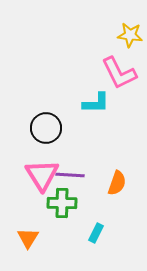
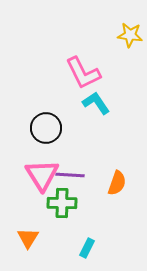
pink L-shape: moved 36 px left
cyan L-shape: rotated 124 degrees counterclockwise
cyan rectangle: moved 9 px left, 15 px down
